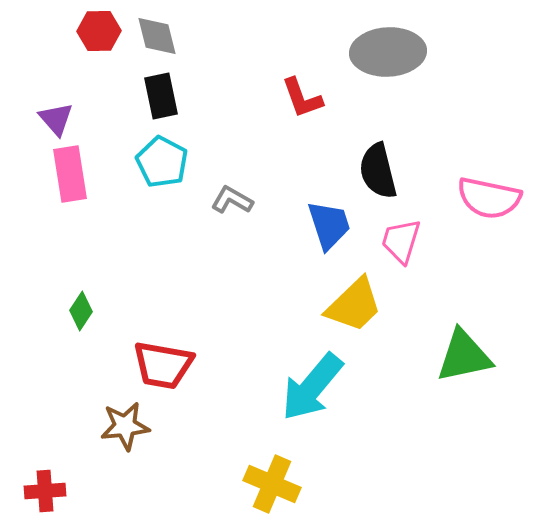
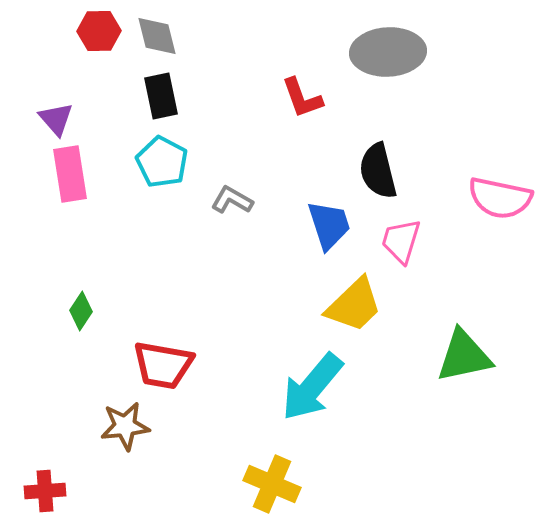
pink semicircle: moved 11 px right
